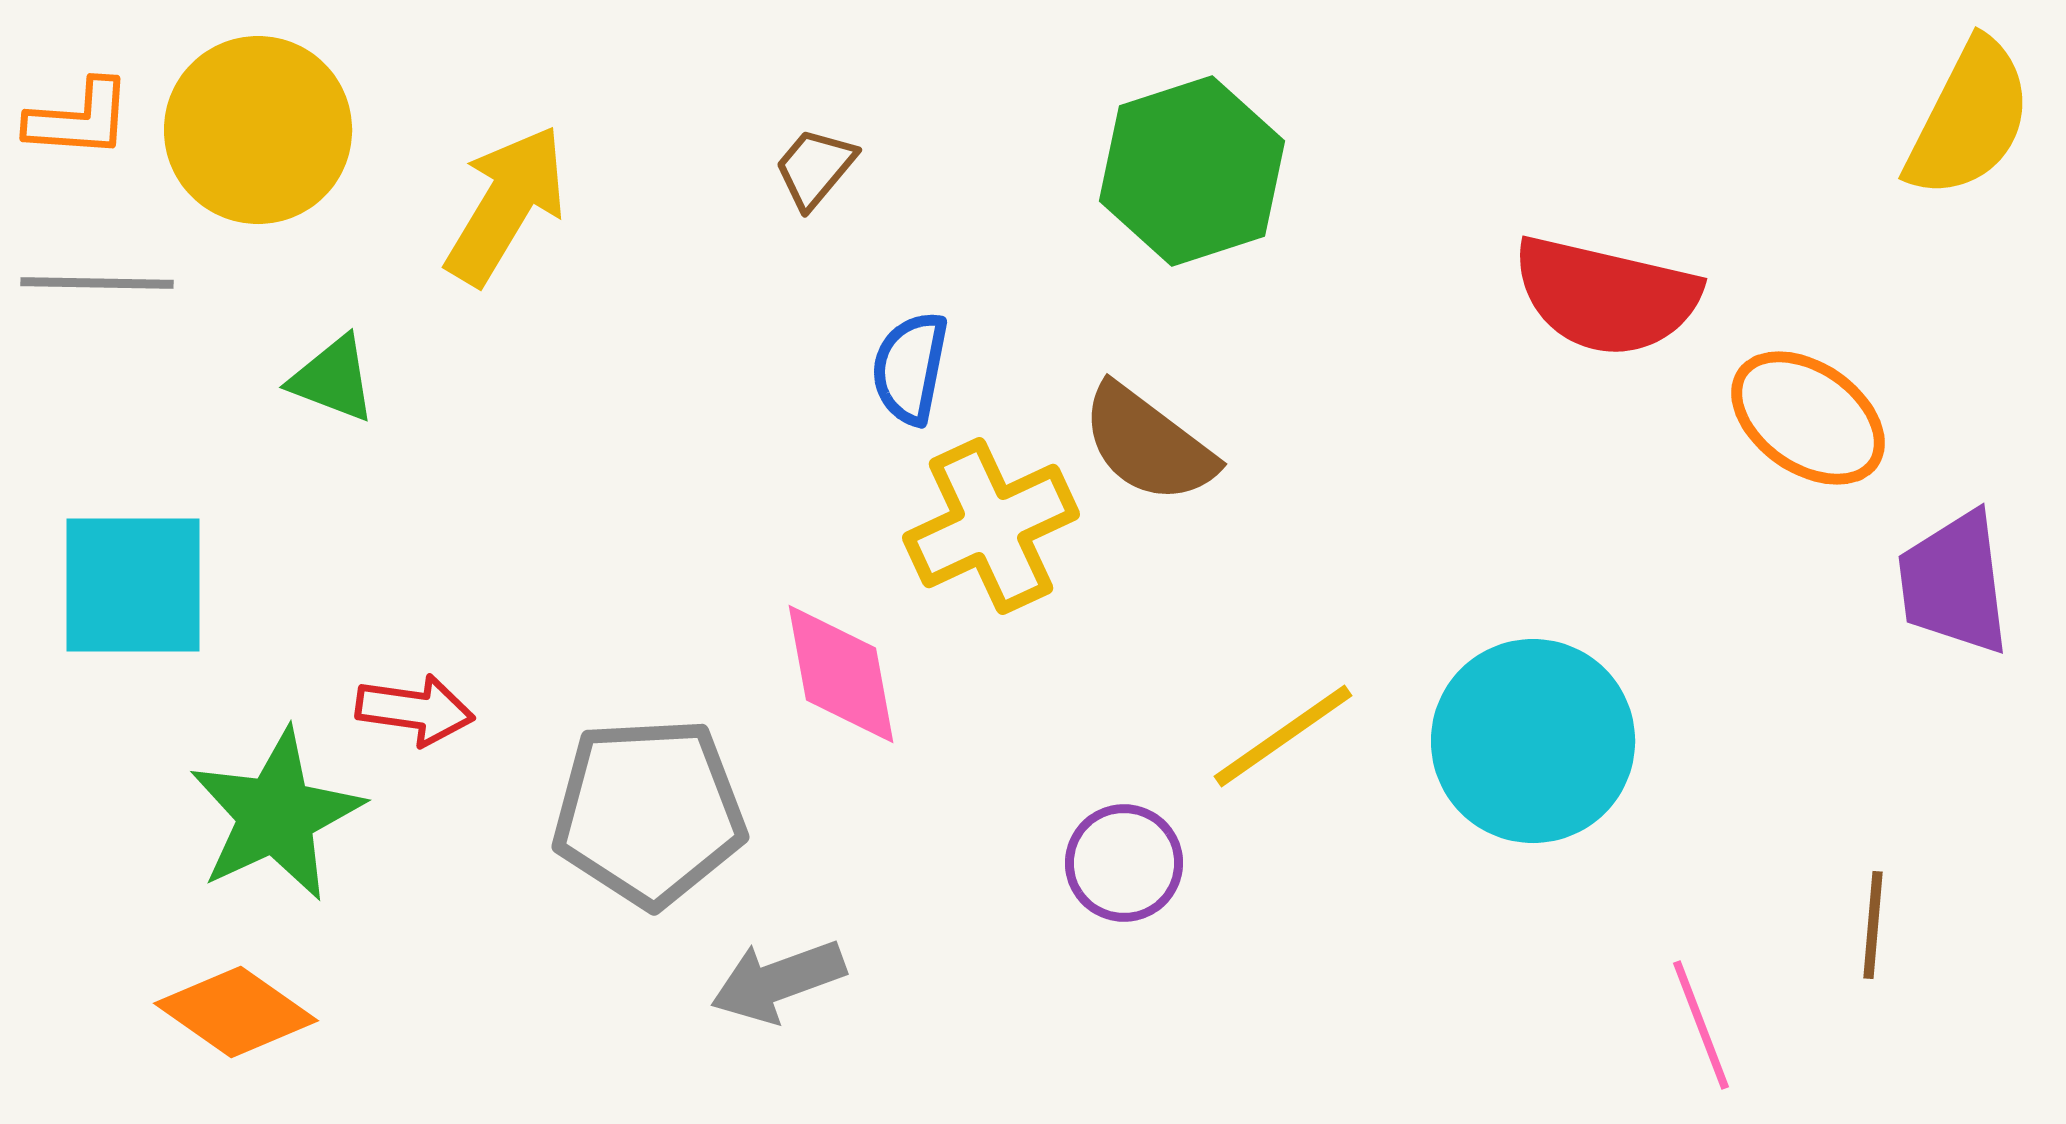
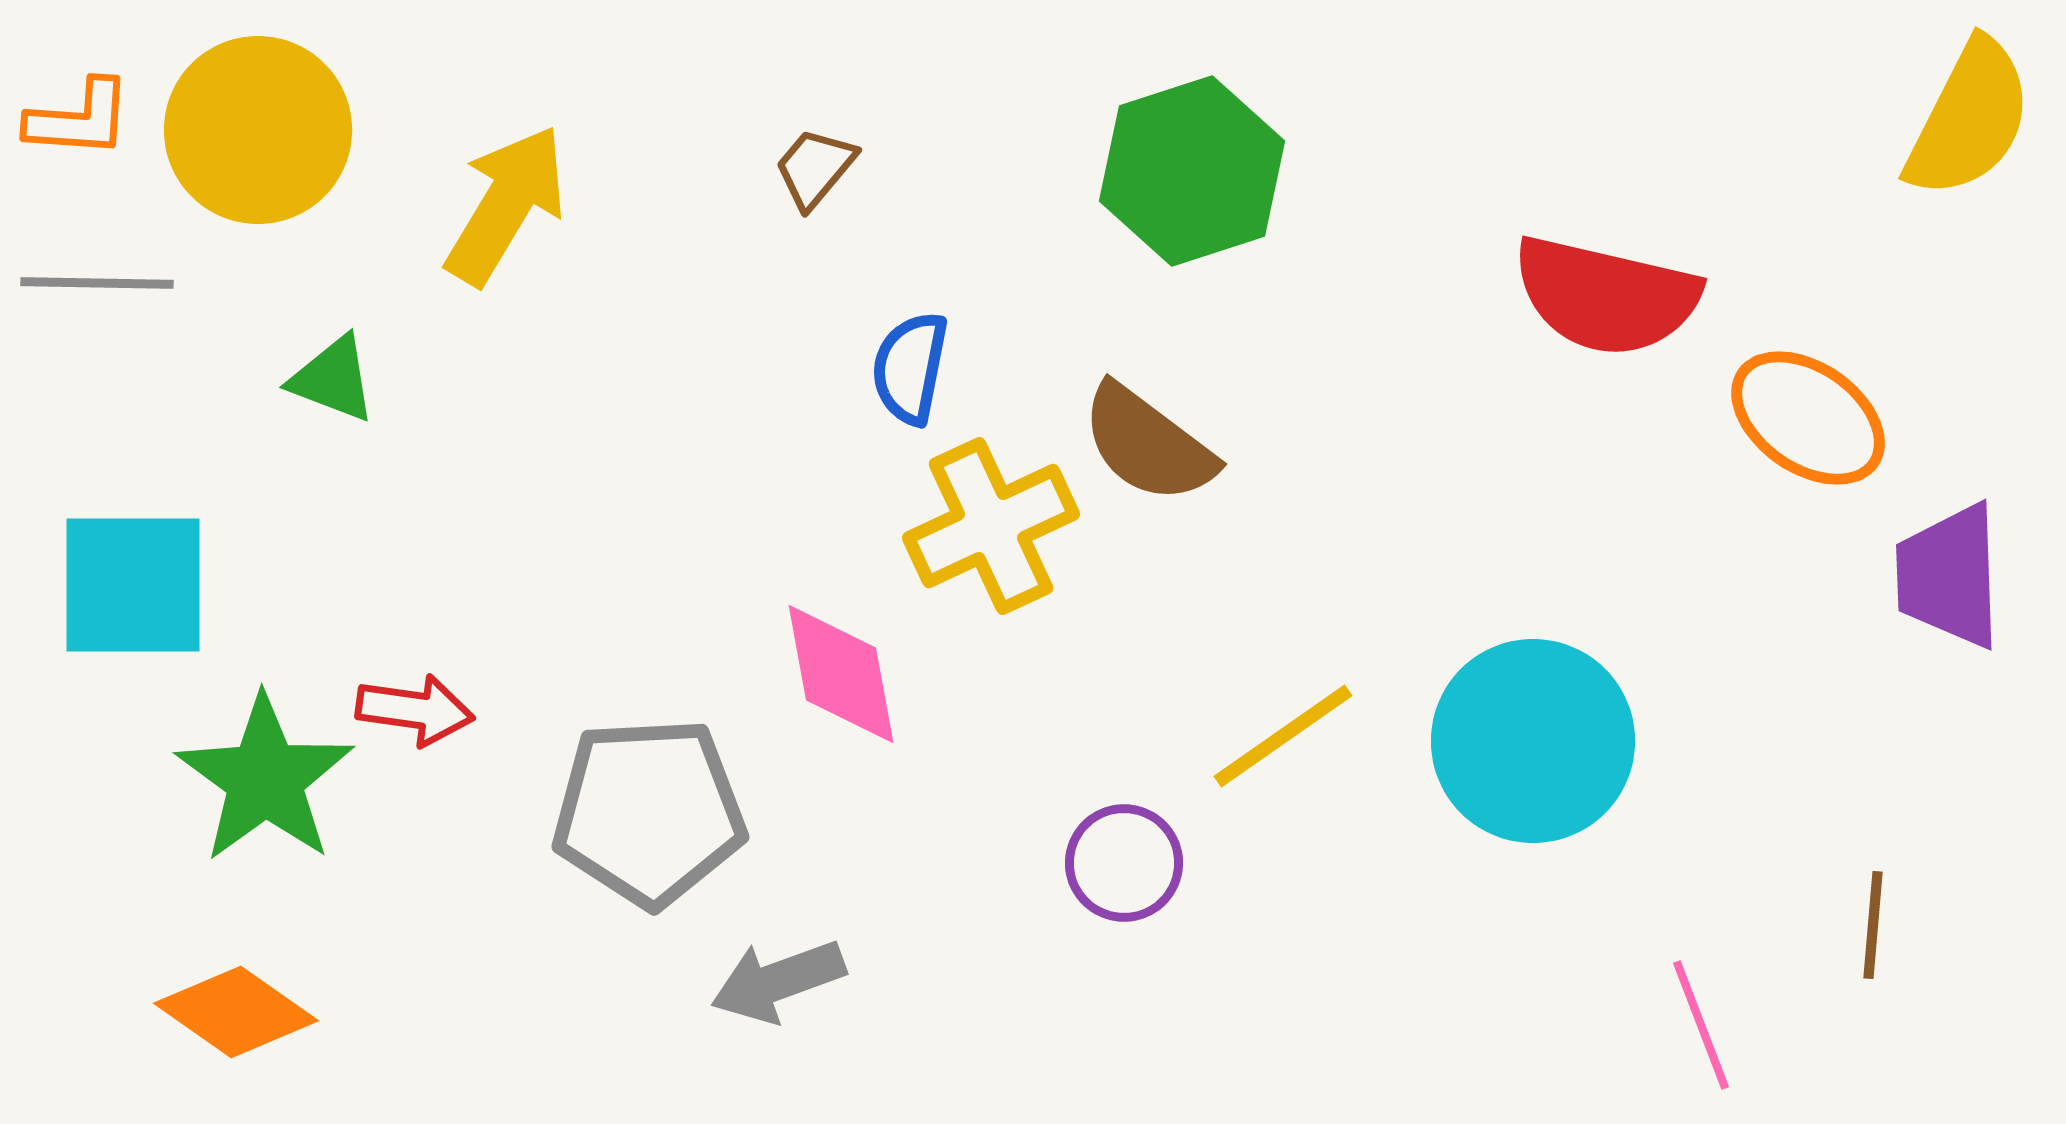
purple trapezoid: moved 5 px left, 7 px up; rotated 5 degrees clockwise
green star: moved 11 px left, 36 px up; rotated 11 degrees counterclockwise
